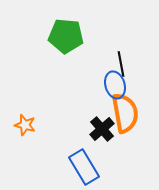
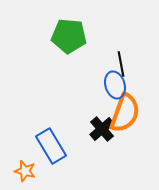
green pentagon: moved 3 px right
orange semicircle: rotated 30 degrees clockwise
orange star: moved 46 px down
blue rectangle: moved 33 px left, 21 px up
